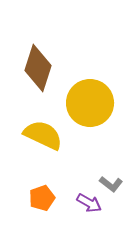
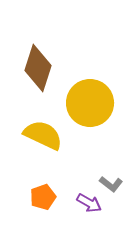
orange pentagon: moved 1 px right, 1 px up
